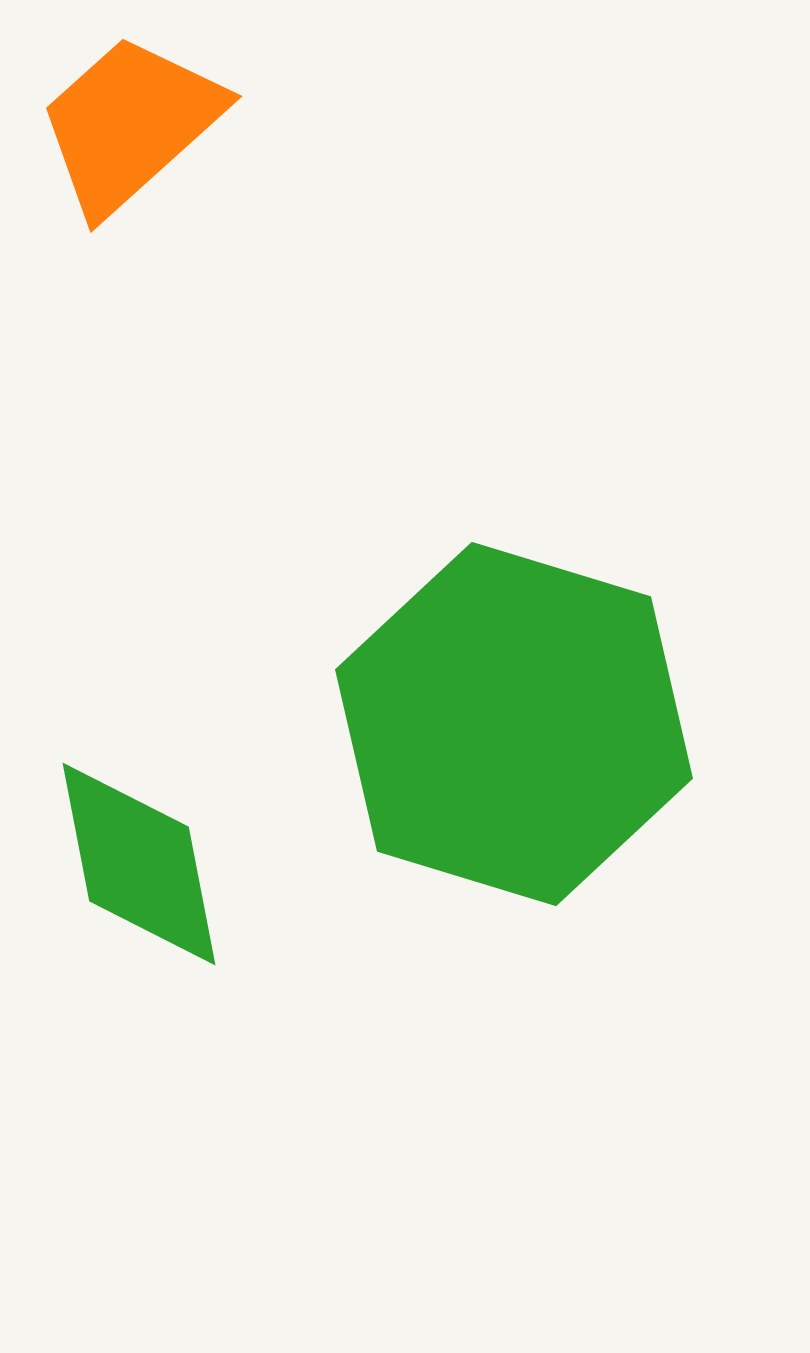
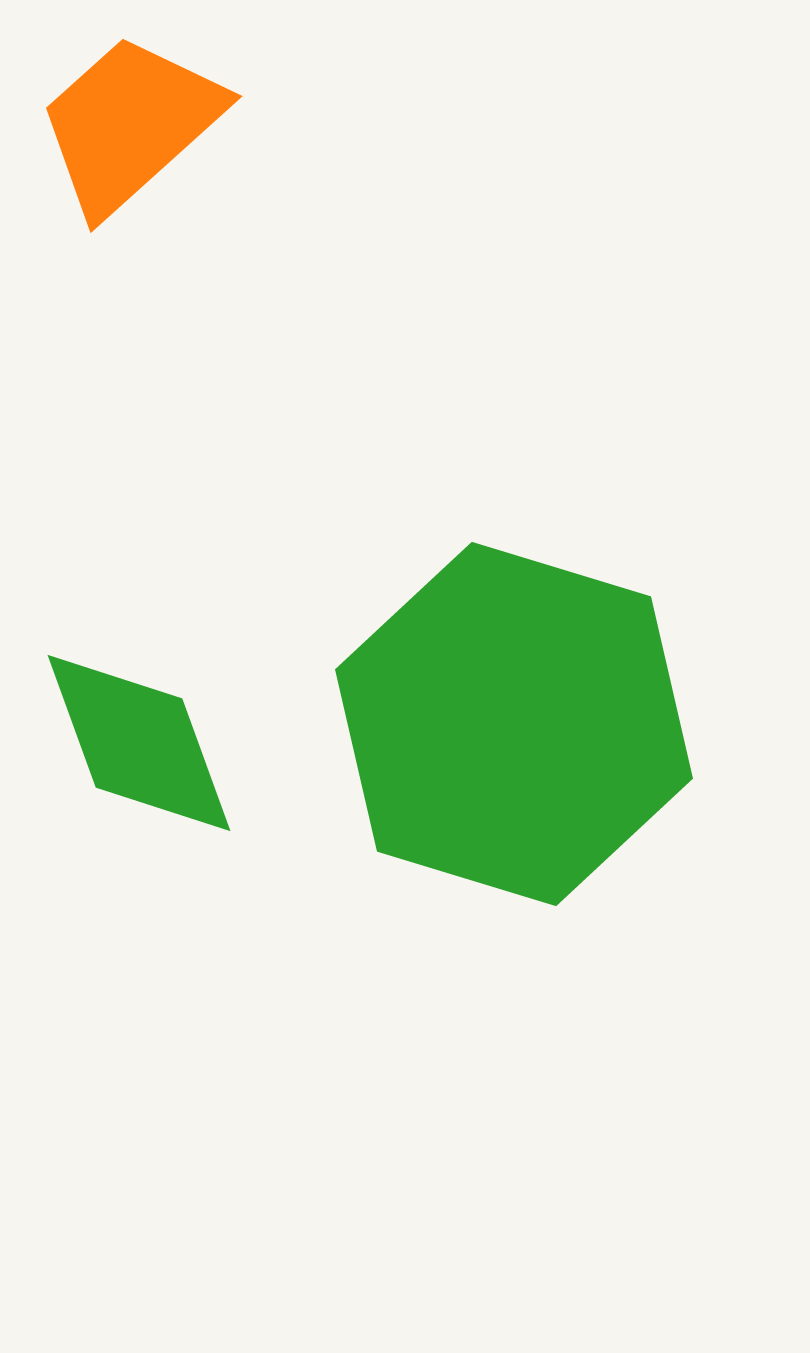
green diamond: moved 121 px up; rotated 9 degrees counterclockwise
